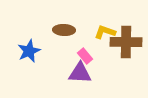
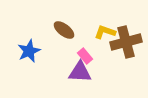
brown ellipse: rotated 35 degrees clockwise
brown cross: rotated 16 degrees counterclockwise
purple triangle: moved 1 px up
